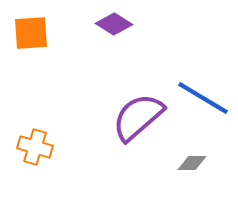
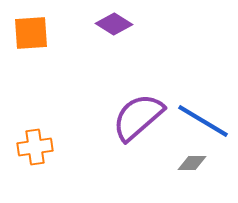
blue line: moved 23 px down
orange cross: rotated 24 degrees counterclockwise
